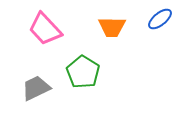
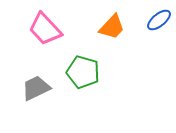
blue ellipse: moved 1 px left, 1 px down
orange trapezoid: rotated 48 degrees counterclockwise
green pentagon: rotated 16 degrees counterclockwise
